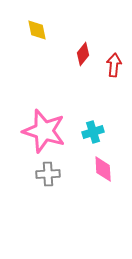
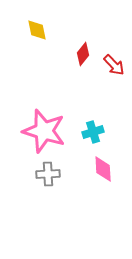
red arrow: rotated 130 degrees clockwise
